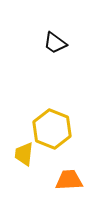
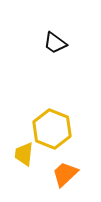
orange trapezoid: moved 4 px left, 6 px up; rotated 40 degrees counterclockwise
